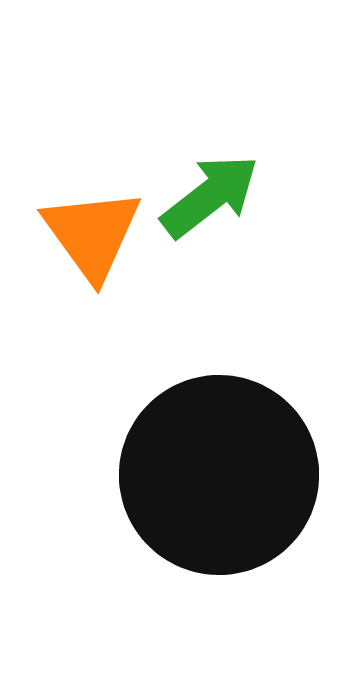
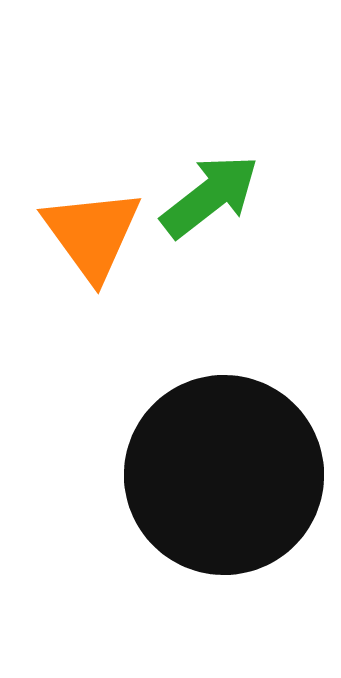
black circle: moved 5 px right
